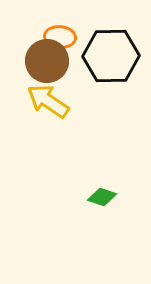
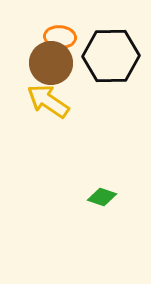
brown circle: moved 4 px right, 2 px down
